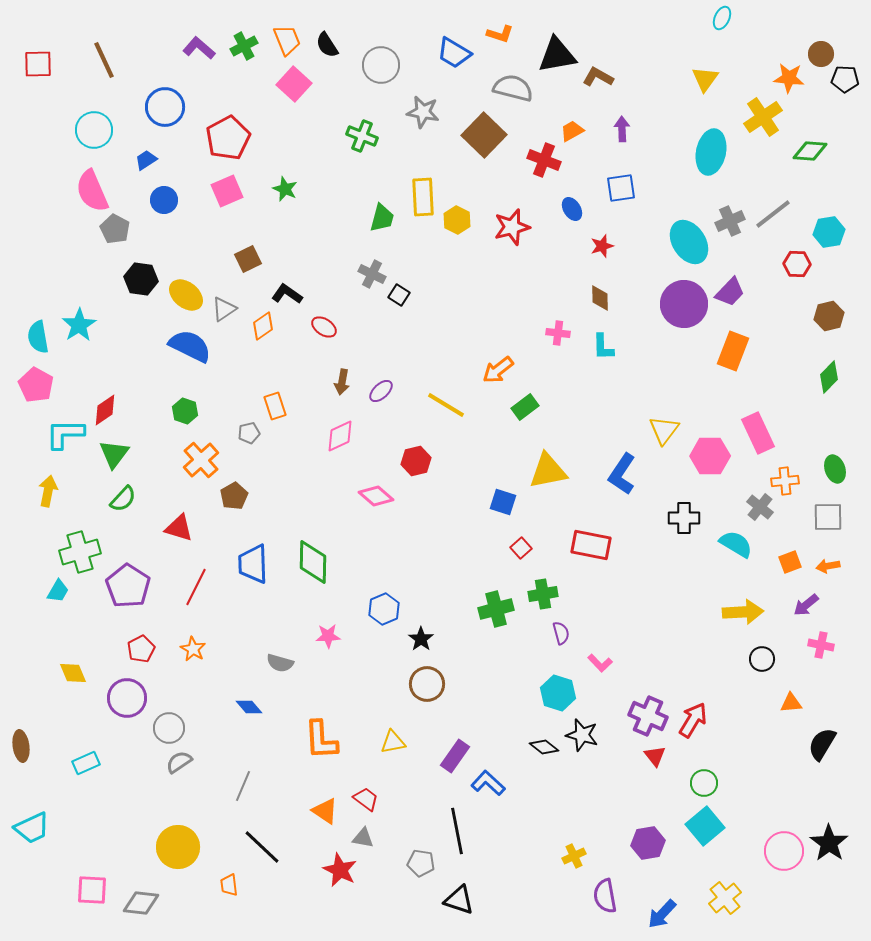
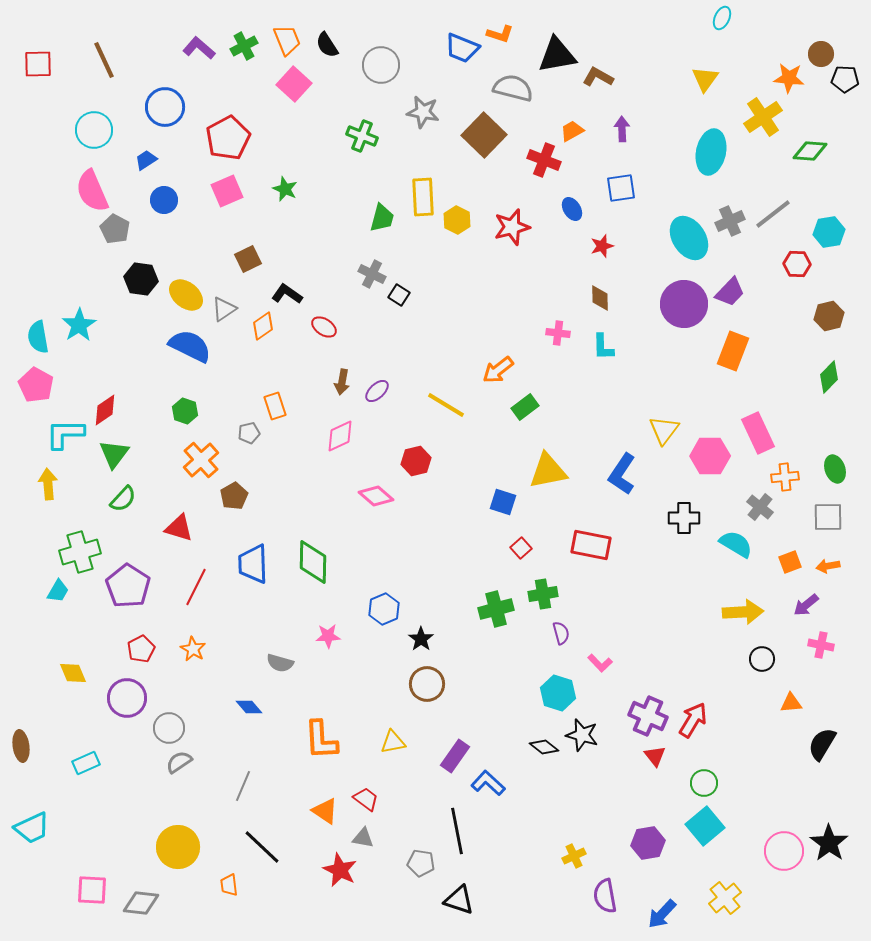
blue trapezoid at (454, 53): moved 8 px right, 5 px up; rotated 9 degrees counterclockwise
cyan ellipse at (689, 242): moved 4 px up
purple ellipse at (381, 391): moved 4 px left
orange cross at (785, 481): moved 4 px up
yellow arrow at (48, 491): moved 7 px up; rotated 16 degrees counterclockwise
